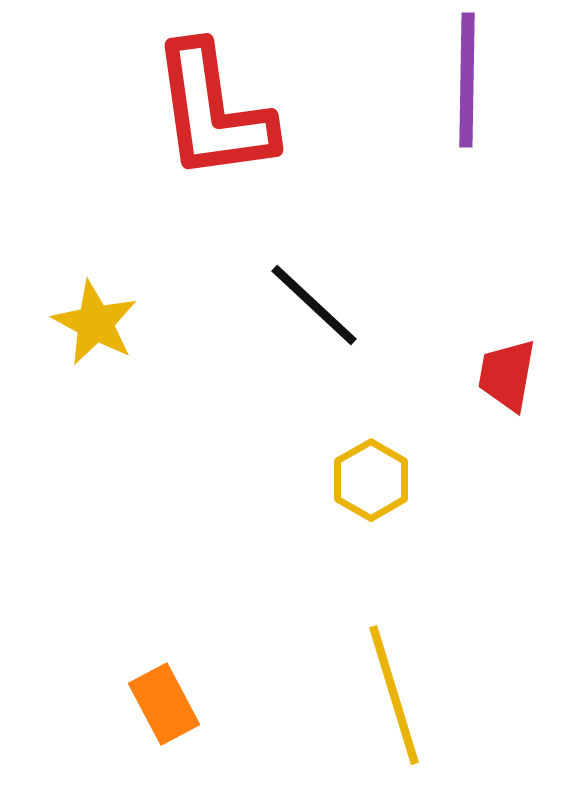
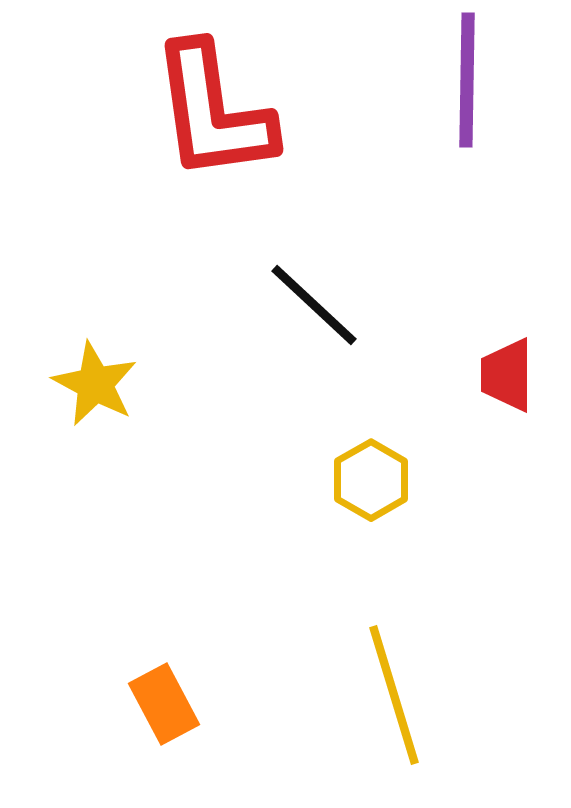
yellow star: moved 61 px down
red trapezoid: rotated 10 degrees counterclockwise
